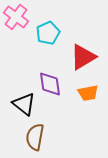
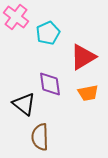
brown semicircle: moved 5 px right; rotated 12 degrees counterclockwise
